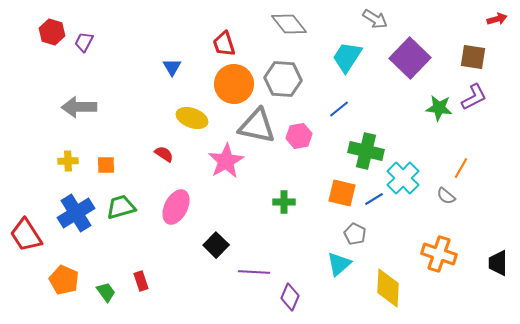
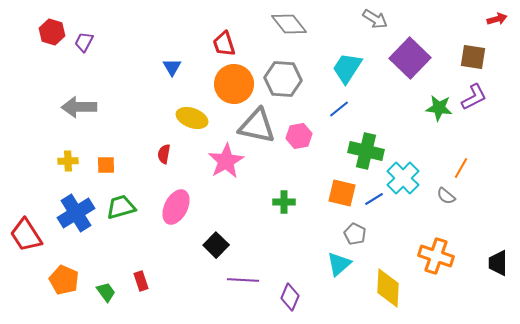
cyan trapezoid at (347, 57): moved 11 px down
red semicircle at (164, 154): rotated 114 degrees counterclockwise
orange cross at (439, 254): moved 3 px left, 2 px down
purple line at (254, 272): moved 11 px left, 8 px down
